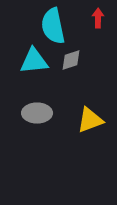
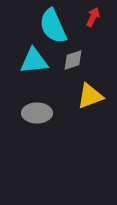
red arrow: moved 5 px left, 1 px up; rotated 24 degrees clockwise
cyan semicircle: rotated 12 degrees counterclockwise
gray diamond: moved 2 px right
yellow triangle: moved 24 px up
